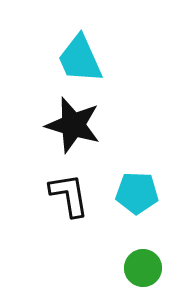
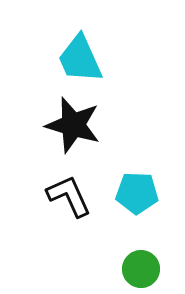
black L-shape: moved 1 px down; rotated 15 degrees counterclockwise
green circle: moved 2 px left, 1 px down
